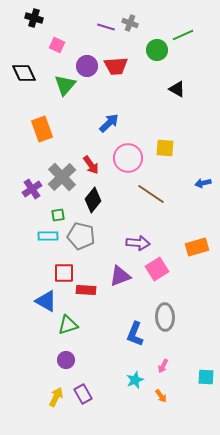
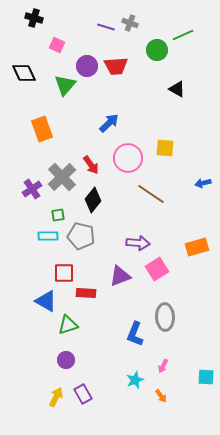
red rectangle at (86, 290): moved 3 px down
